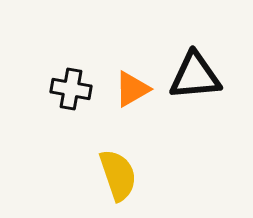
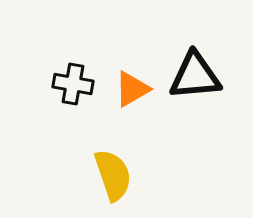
black cross: moved 2 px right, 5 px up
yellow semicircle: moved 5 px left
